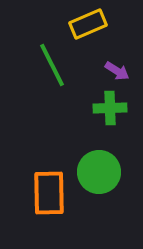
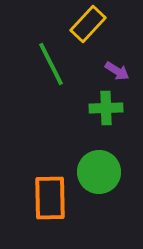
yellow rectangle: rotated 24 degrees counterclockwise
green line: moved 1 px left, 1 px up
green cross: moved 4 px left
orange rectangle: moved 1 px right, 5 px down
